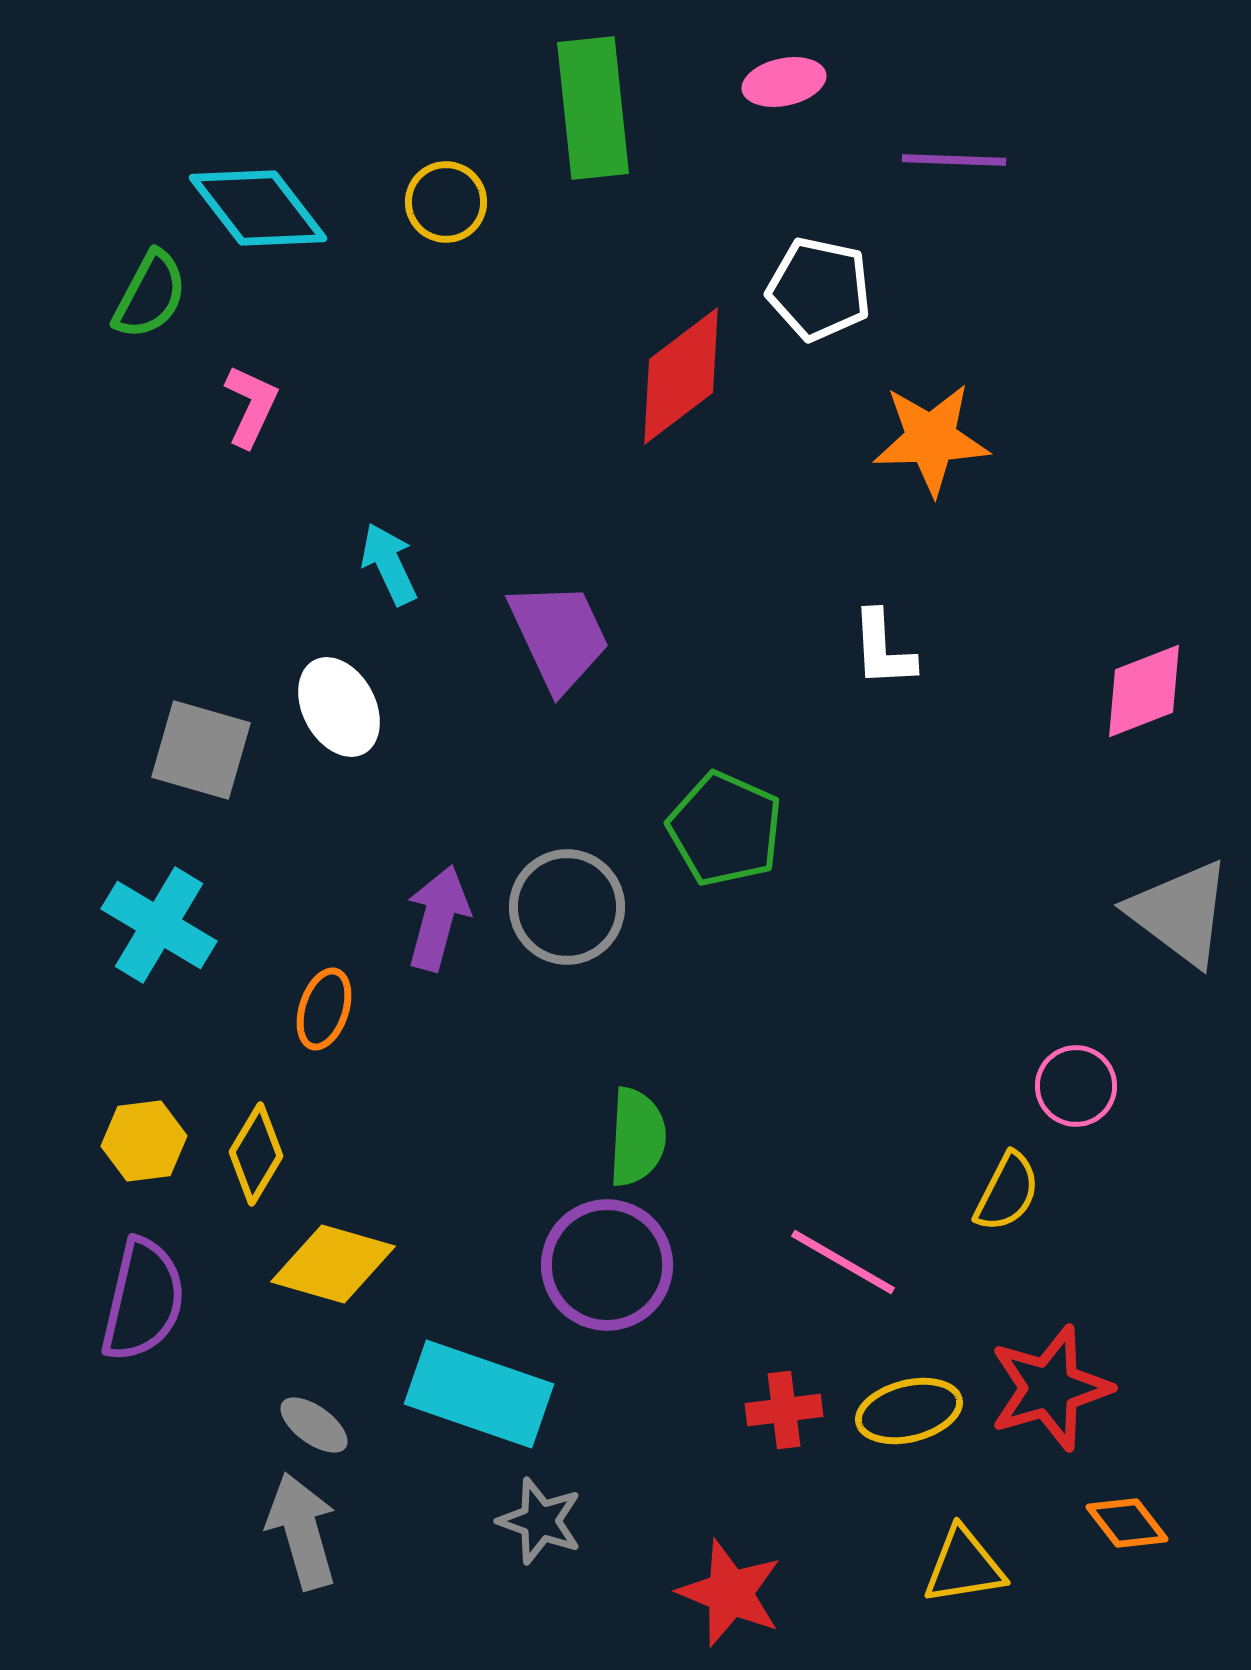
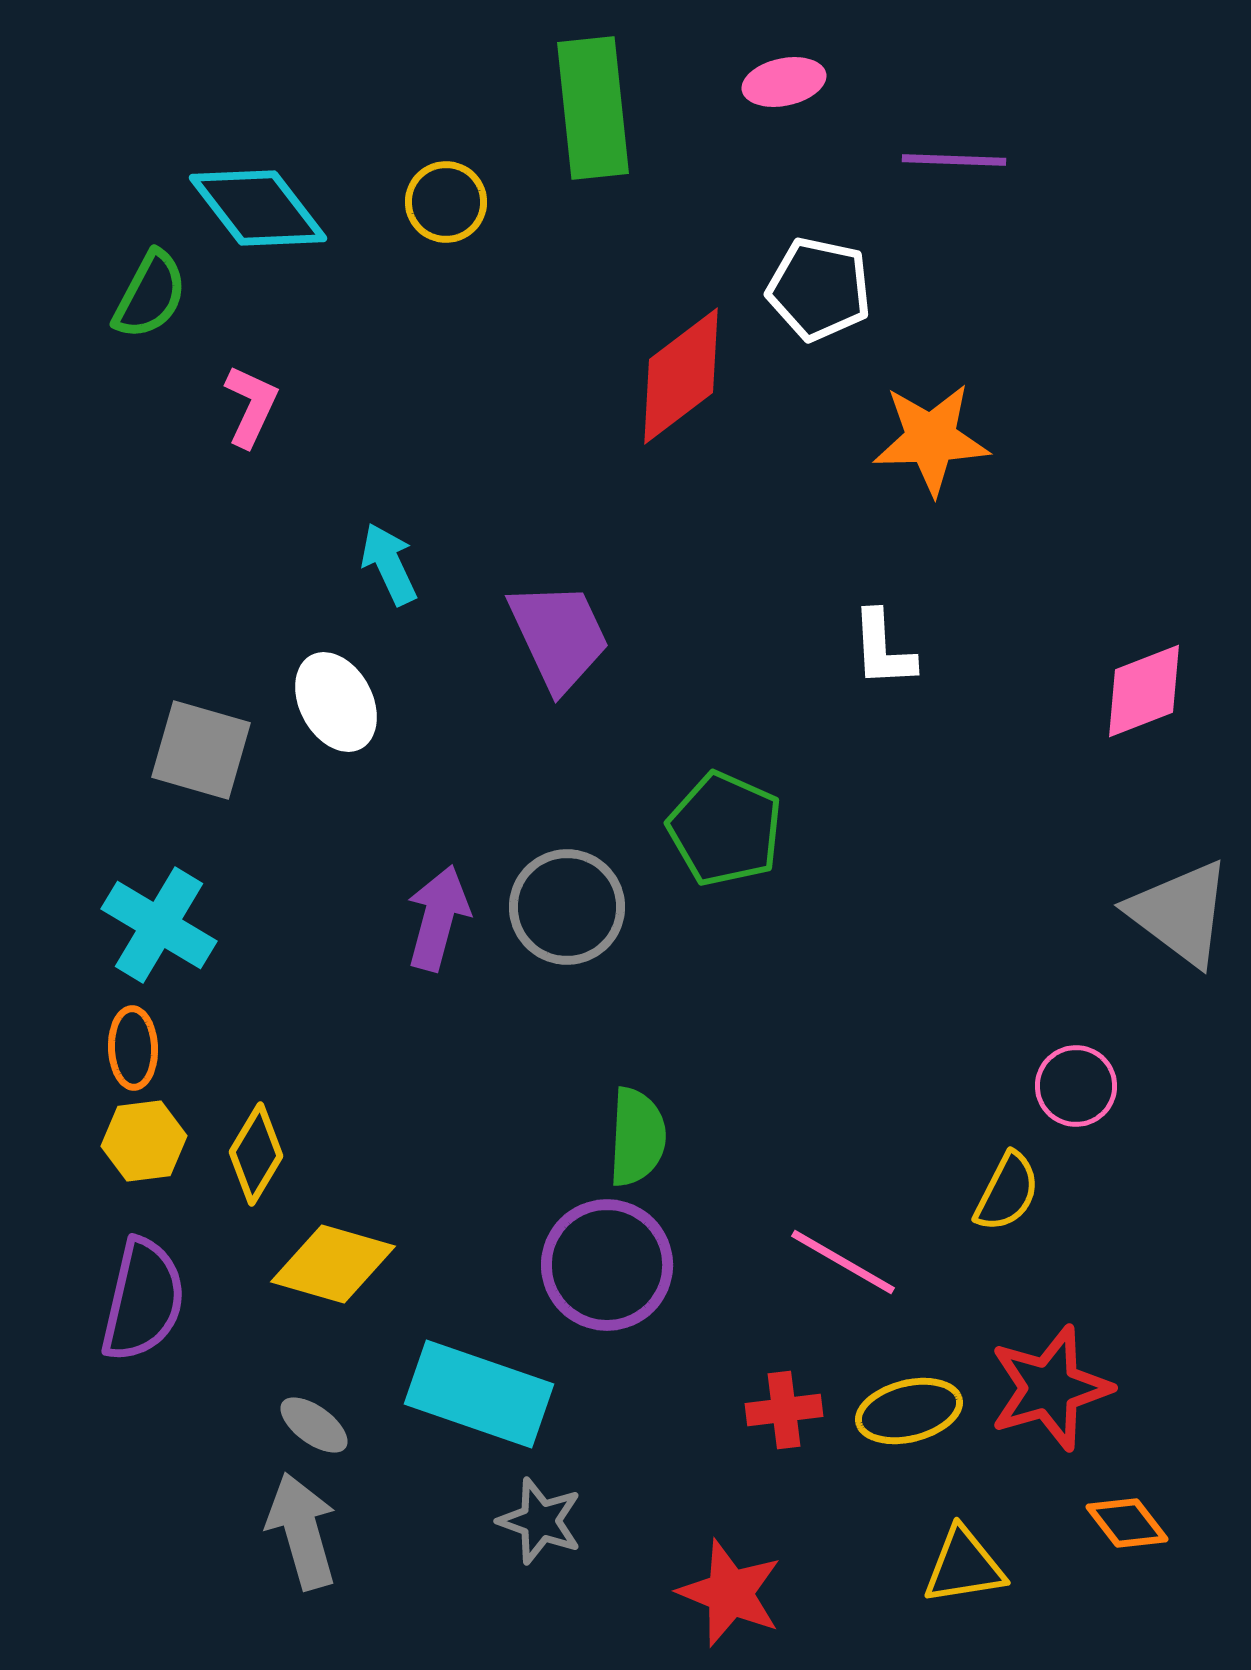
white ellipse at (339, 707): moved 3 px left, 5 px up
orange ellipse at (324, 1009): moved 191 px left, 39 px down; rotated 20 degrees counterclockwise
